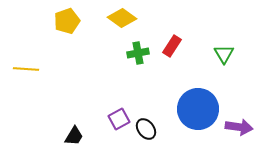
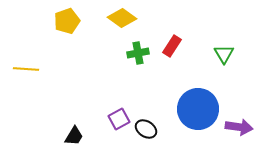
black ellipse: rotated 20 degrees counterclockwise
